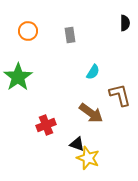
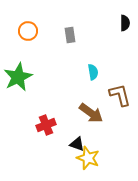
cyan semicircle: rotated 42 degrees counterclockwise
green star: rotated 8 degrees clockwise
